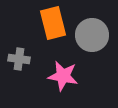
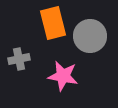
gray circle: moved 2 px left, 1 px down
gray cross: rotated 20 degrees counterclockwise
